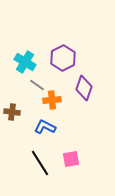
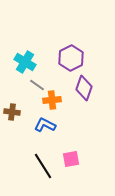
purple hexagon: moved 8 px right
blue L-shape: moved 2 px up
black line: moved 3 px right, 3 px down
